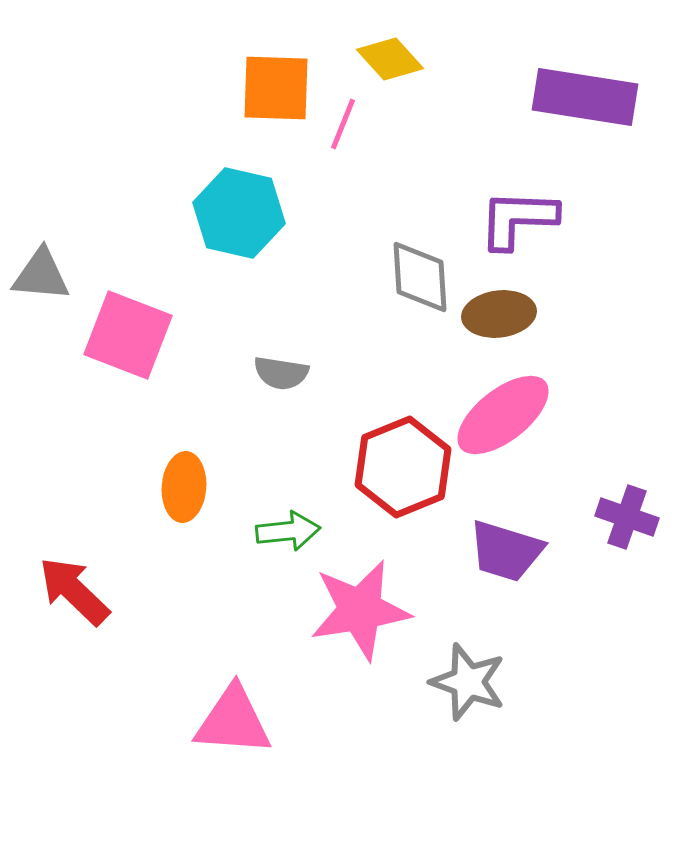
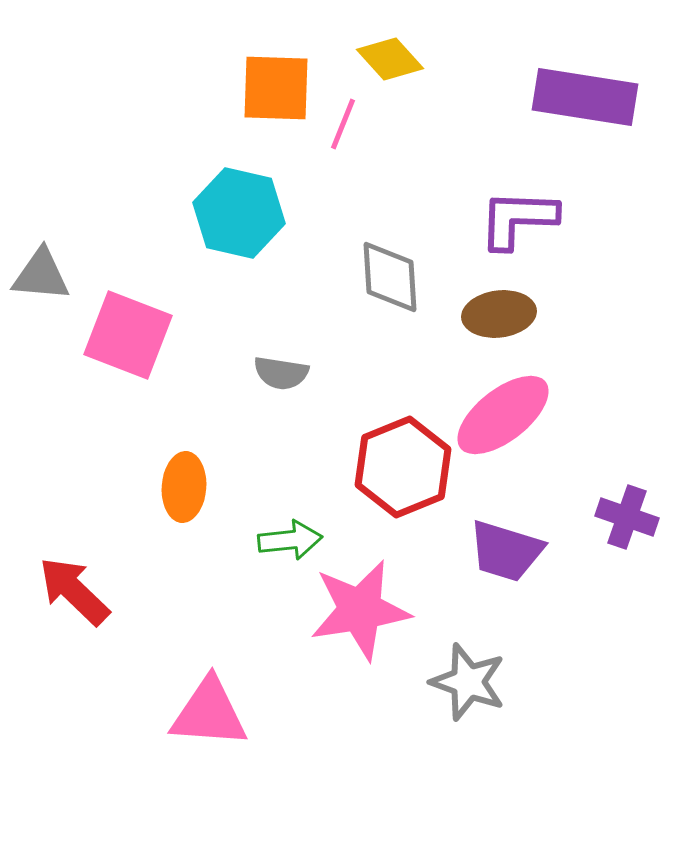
gray diamond: moved 30 px left
green arrow: moved 2 px right, 9 px down
pink triangle: moved 24 px left, 8 px up
